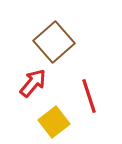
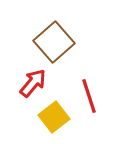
yellow square: moved 5 px up
